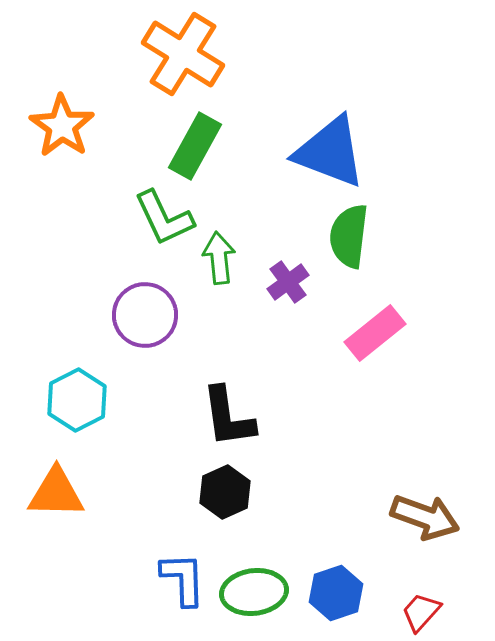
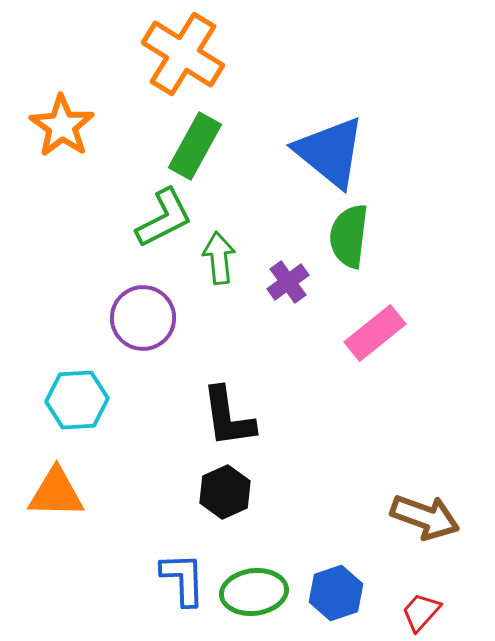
blue triangle: rotated 18 degrees clockwise
green L-shape: rotated 92 degrees counterclockwise
purple circle: moved 2 px left, 3 px down
cyan hexagon: rotated 24 degrees clockwise
